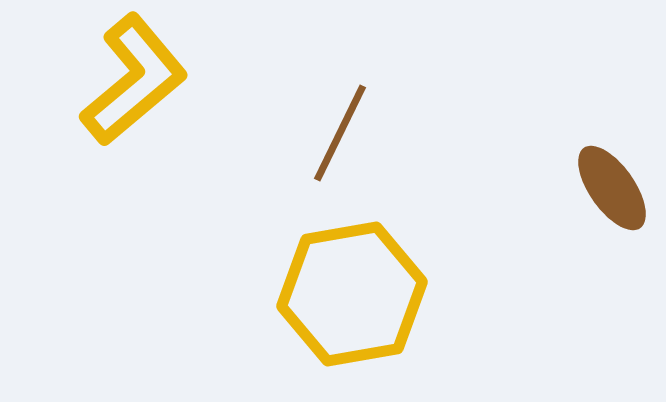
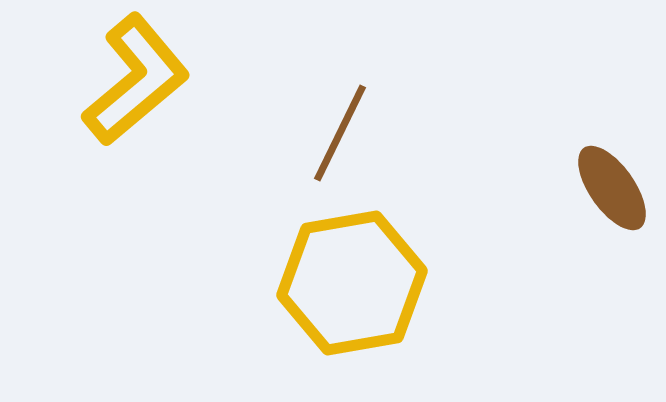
yellow L-shape: moved 2 px right
yellow hexagon: moved 11 px up
